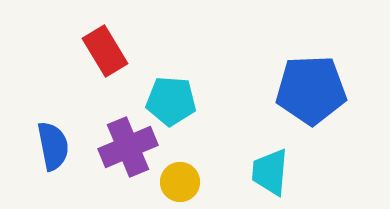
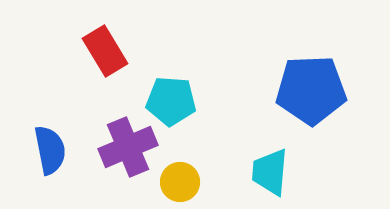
blue semicircle: moved 3 px left, 4 px down
